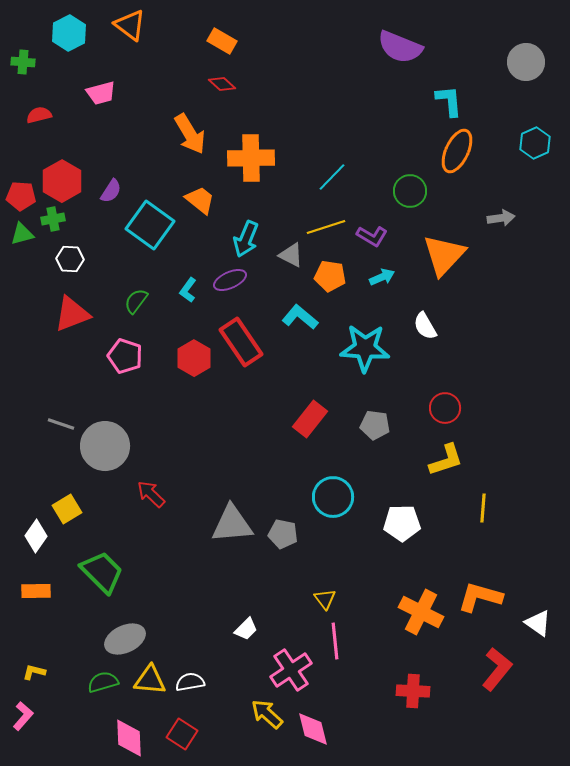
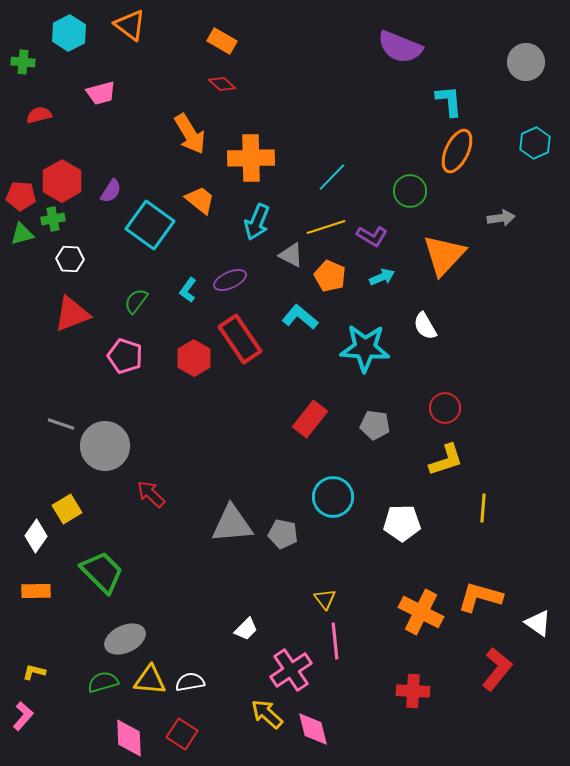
cyan arrow at (246, 239): moved 11 px right, 17 px up
orange pentagon at (330, 276): rotated 16 degrees clockwise
red rectangle at (241, 342): moved 1 px left, 3 px up
